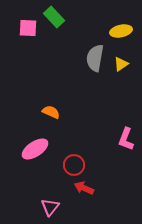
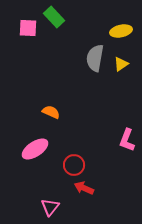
pink L-shape: moved 1 px right, 1 px down
